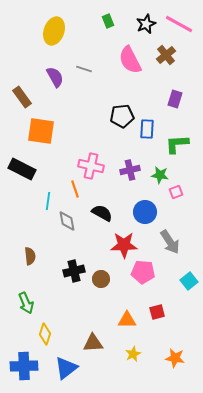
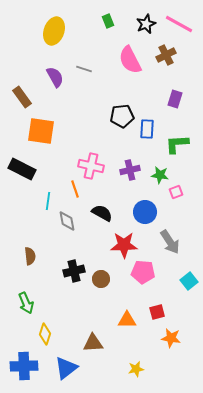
brown cross: rotated 12 degrees clockwise
yellow star: moved 3 px right, 15 px down; rotated 14 degrees clockwise
orange star: moved 4 px left, 20 px up
